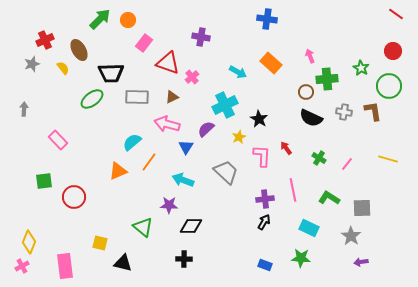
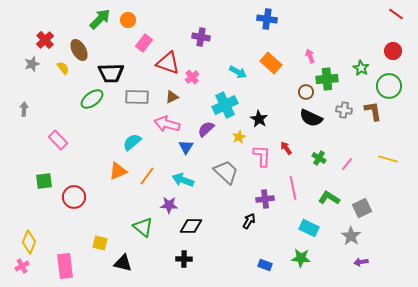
red cross at (45, 40): rotated 18 degrees counterclockwise
gray cross at (344, 112): moved 2 px up
orange line at (149, 162): moved 2 px left, 14 px down
pink line at (293, 190): moved 2 px up
gray square at (362, 208): rotated 24 degrees counterclockwise
black arrow at (264, 222): moved 15 px left, 1 px up
